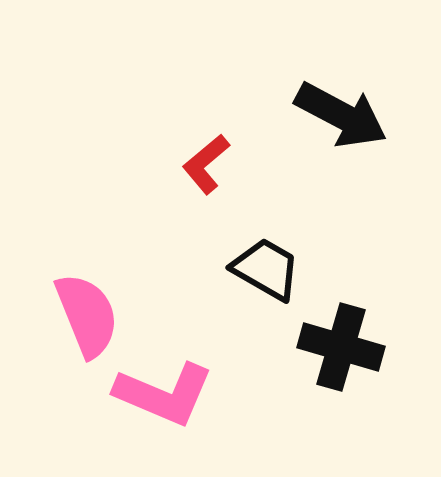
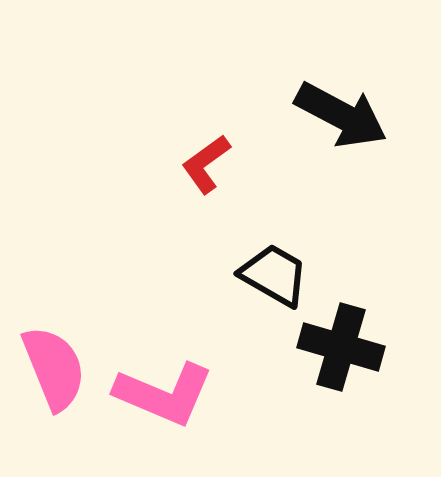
red L-shape: rotated 4 degrees clockwise
black trapezoid: moved 8 px right, 6 px down
pink semicircle: moved 33 px left, 53 px down
